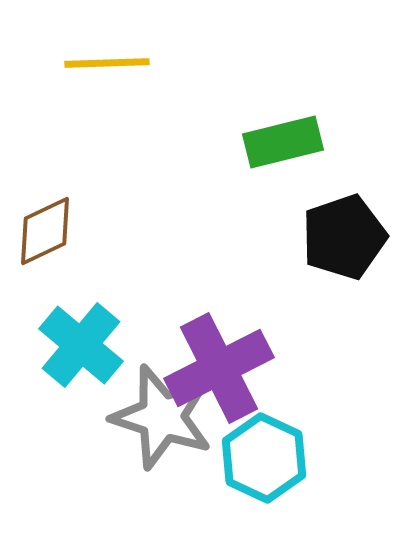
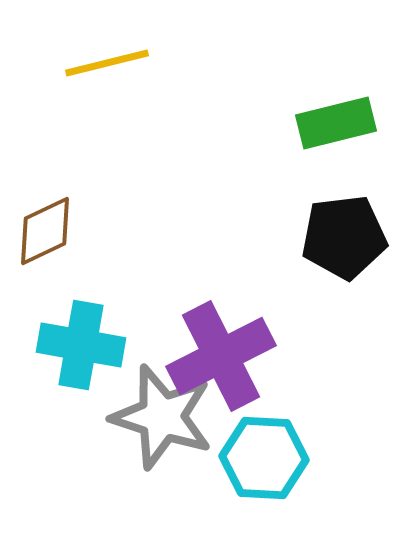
yellow line: rotated 12 degrees counterclockwise
green rectangle: moved 53 px right, 19 px up
black pentagon: rotated 12 degrees clockwise
cyan cross: rotated 30 degrees counterclockwise
purple cross: moved 2 px right, 12 px up
cyan hexagon: rotated 22 degrees counterclockwise
